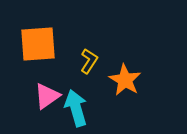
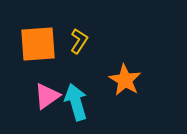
yellow L-shape: moved 10 px left, 20 px up
cyan arrow: moved 6 px up
